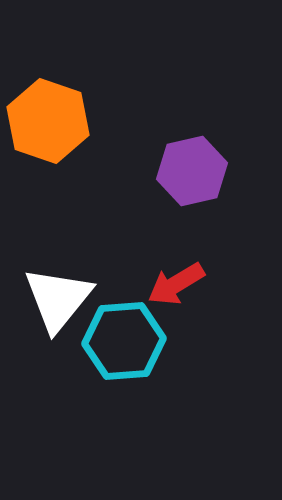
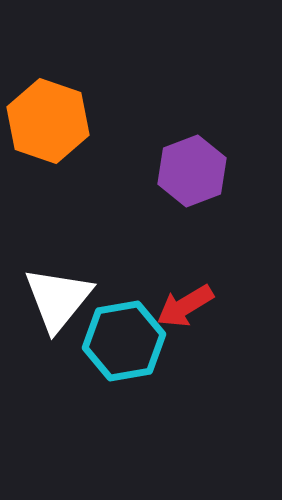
purple hexagon: rotated 8 degrees counterclockwise
red arrow: moved 9 px right, 22 px down
cyan hexagon: rotated 6 degrees counterclockwise
